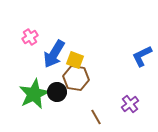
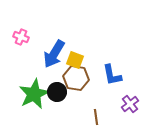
pink cross: moved 9 px left; rotated 35 degrees counterclockwise
blue L-shape: moved 30 px left, 19 px down; rotated 75 degrees counterclockwise
brown line: rotated 21 degrees clockwise
